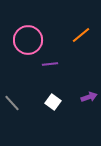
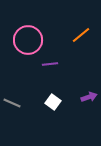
gray line: rotated 24 degrees counterclockwise
